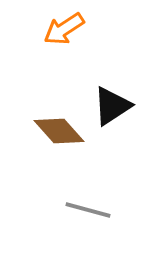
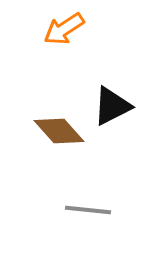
black triangle: rotated 6 degrees clockwise
gray line: rotated 9 degrees counterclockwise
